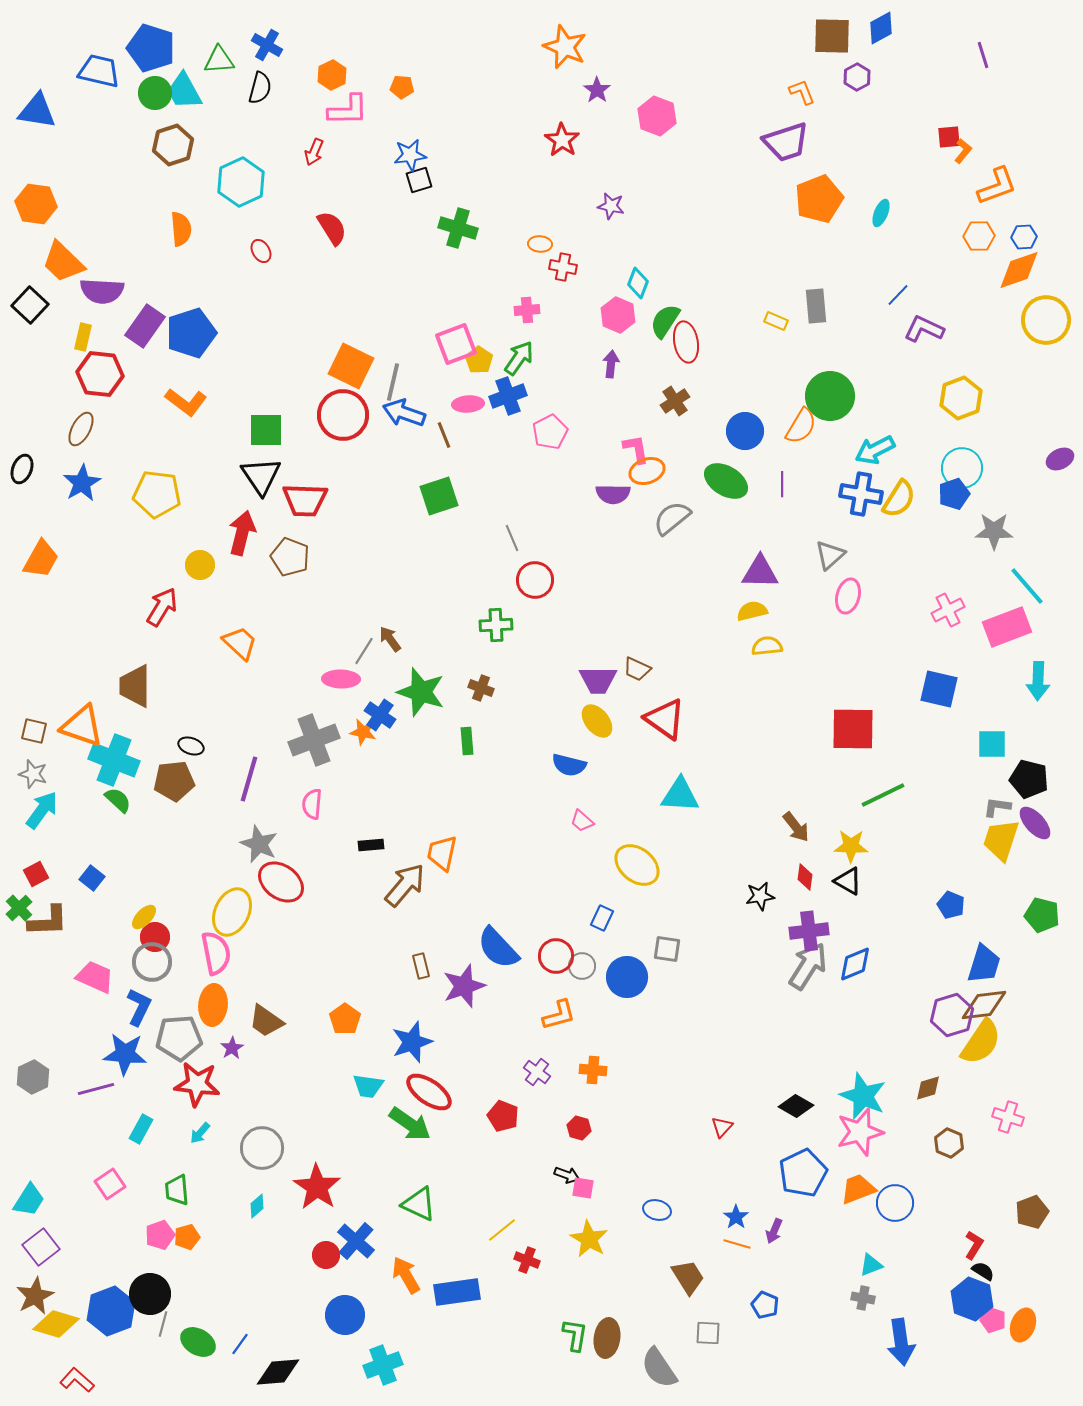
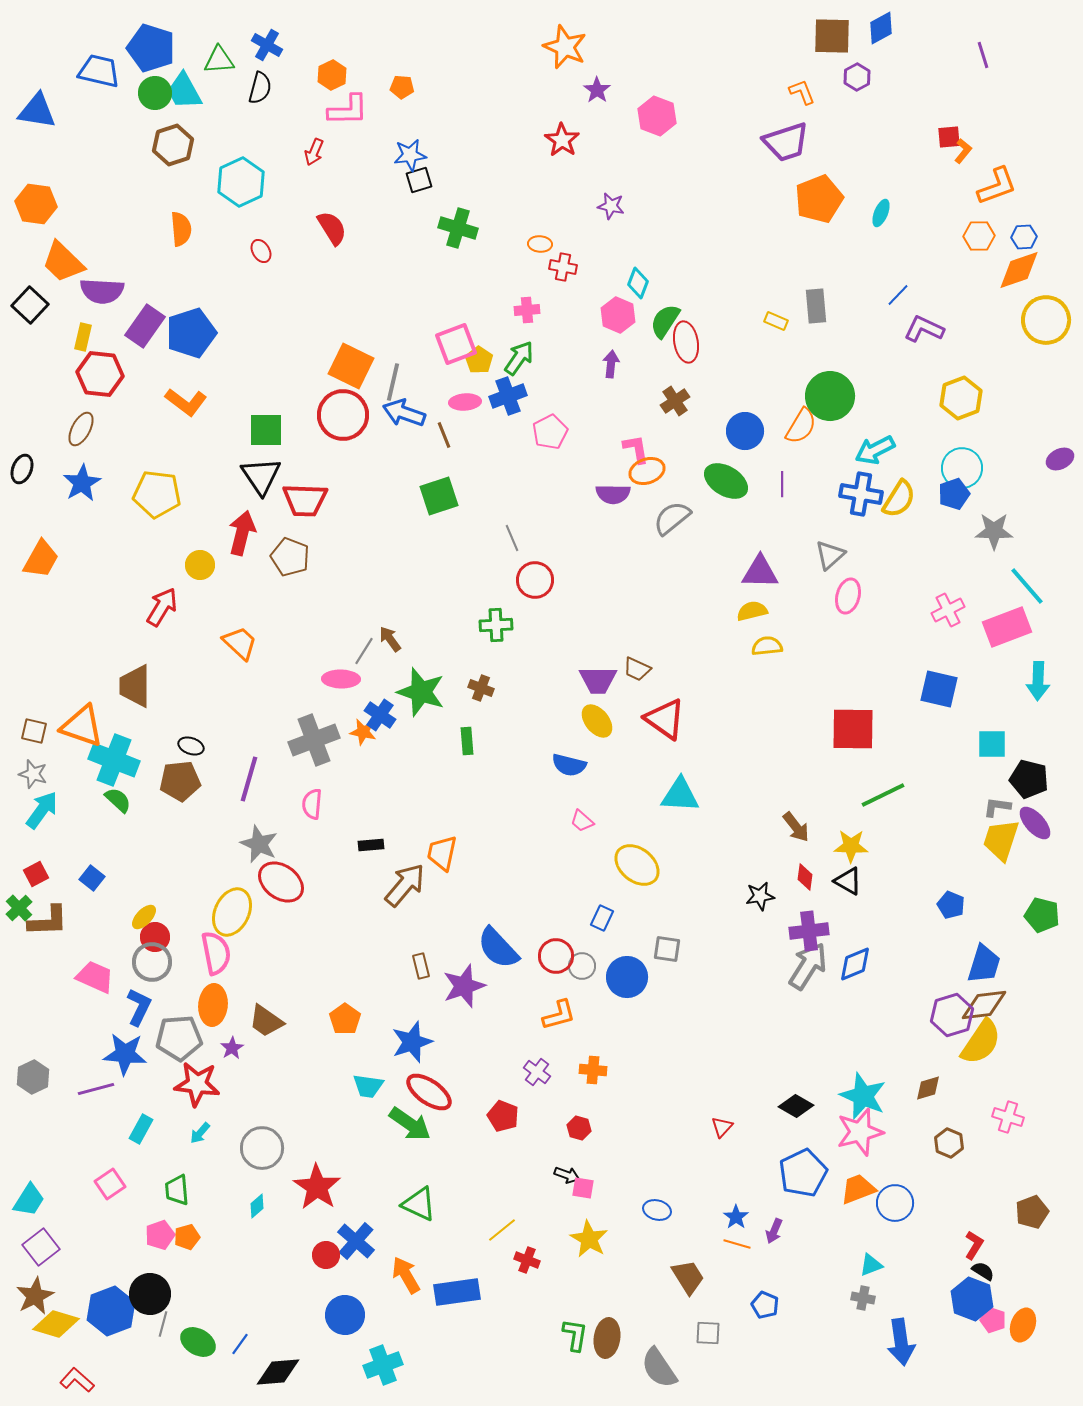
pink ellipse at (468, 404): moved 3 px left, 2 px up
brown pentagon at (174, 781): moved 6 px right
